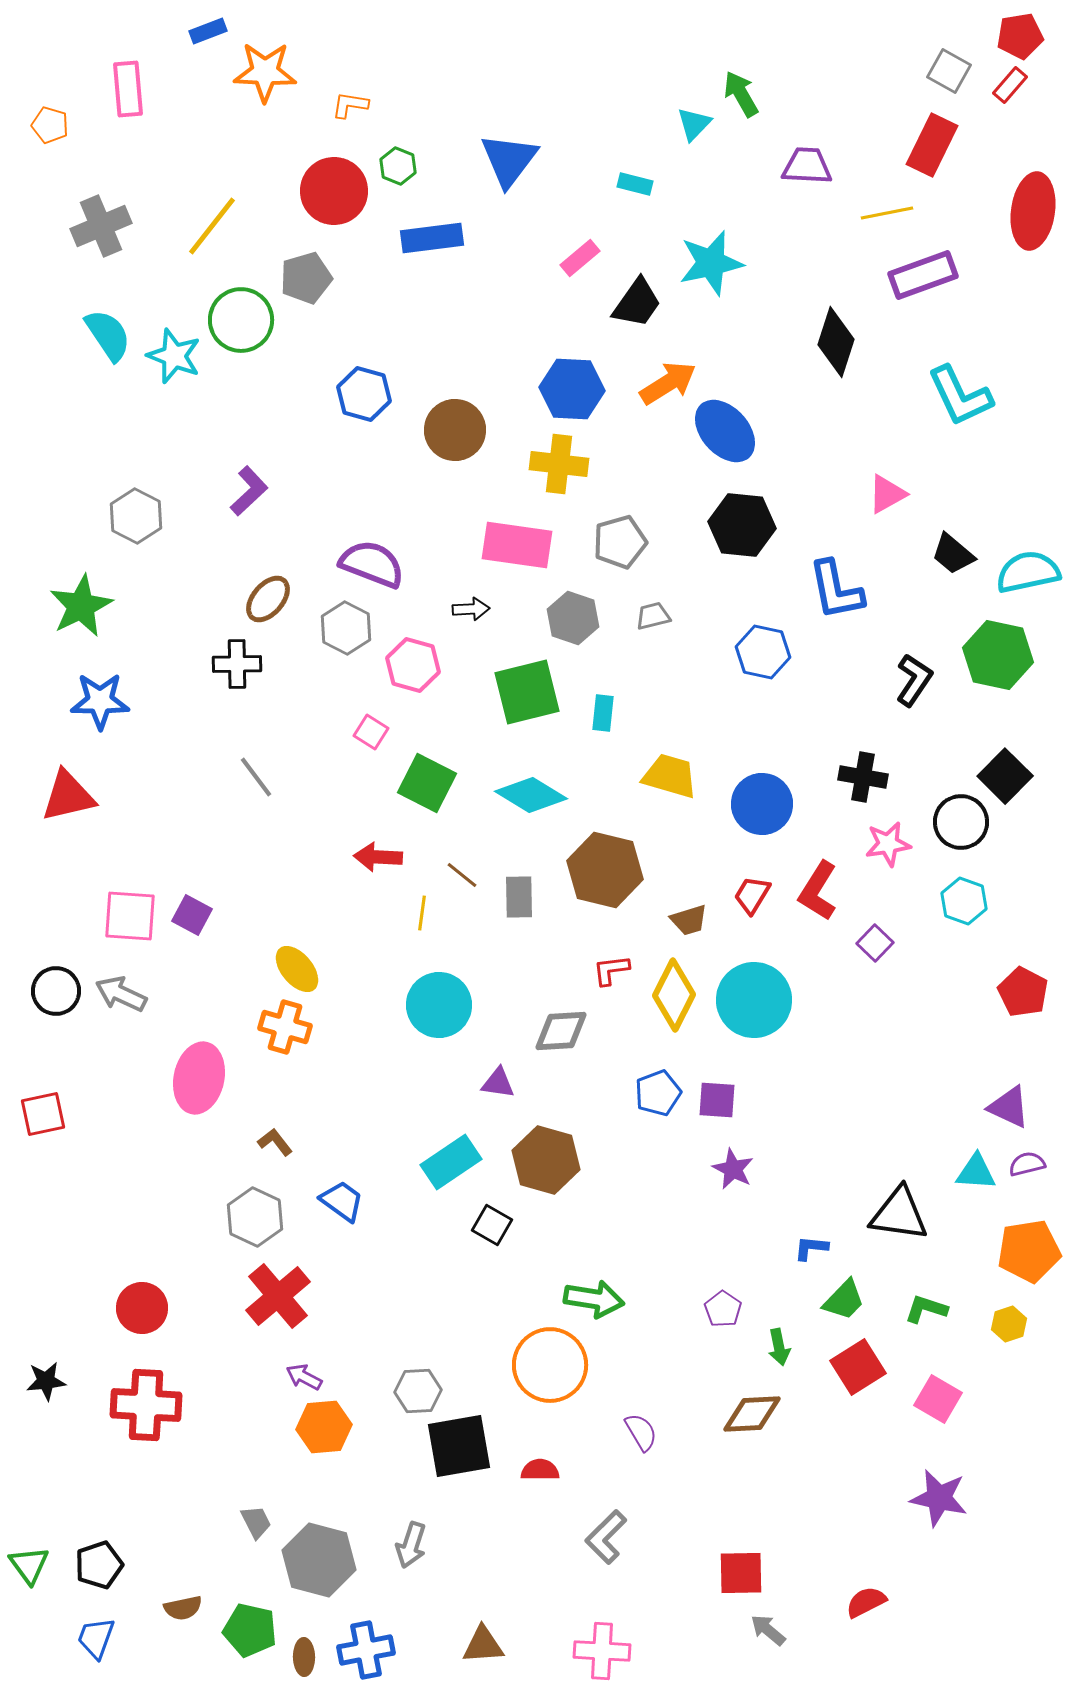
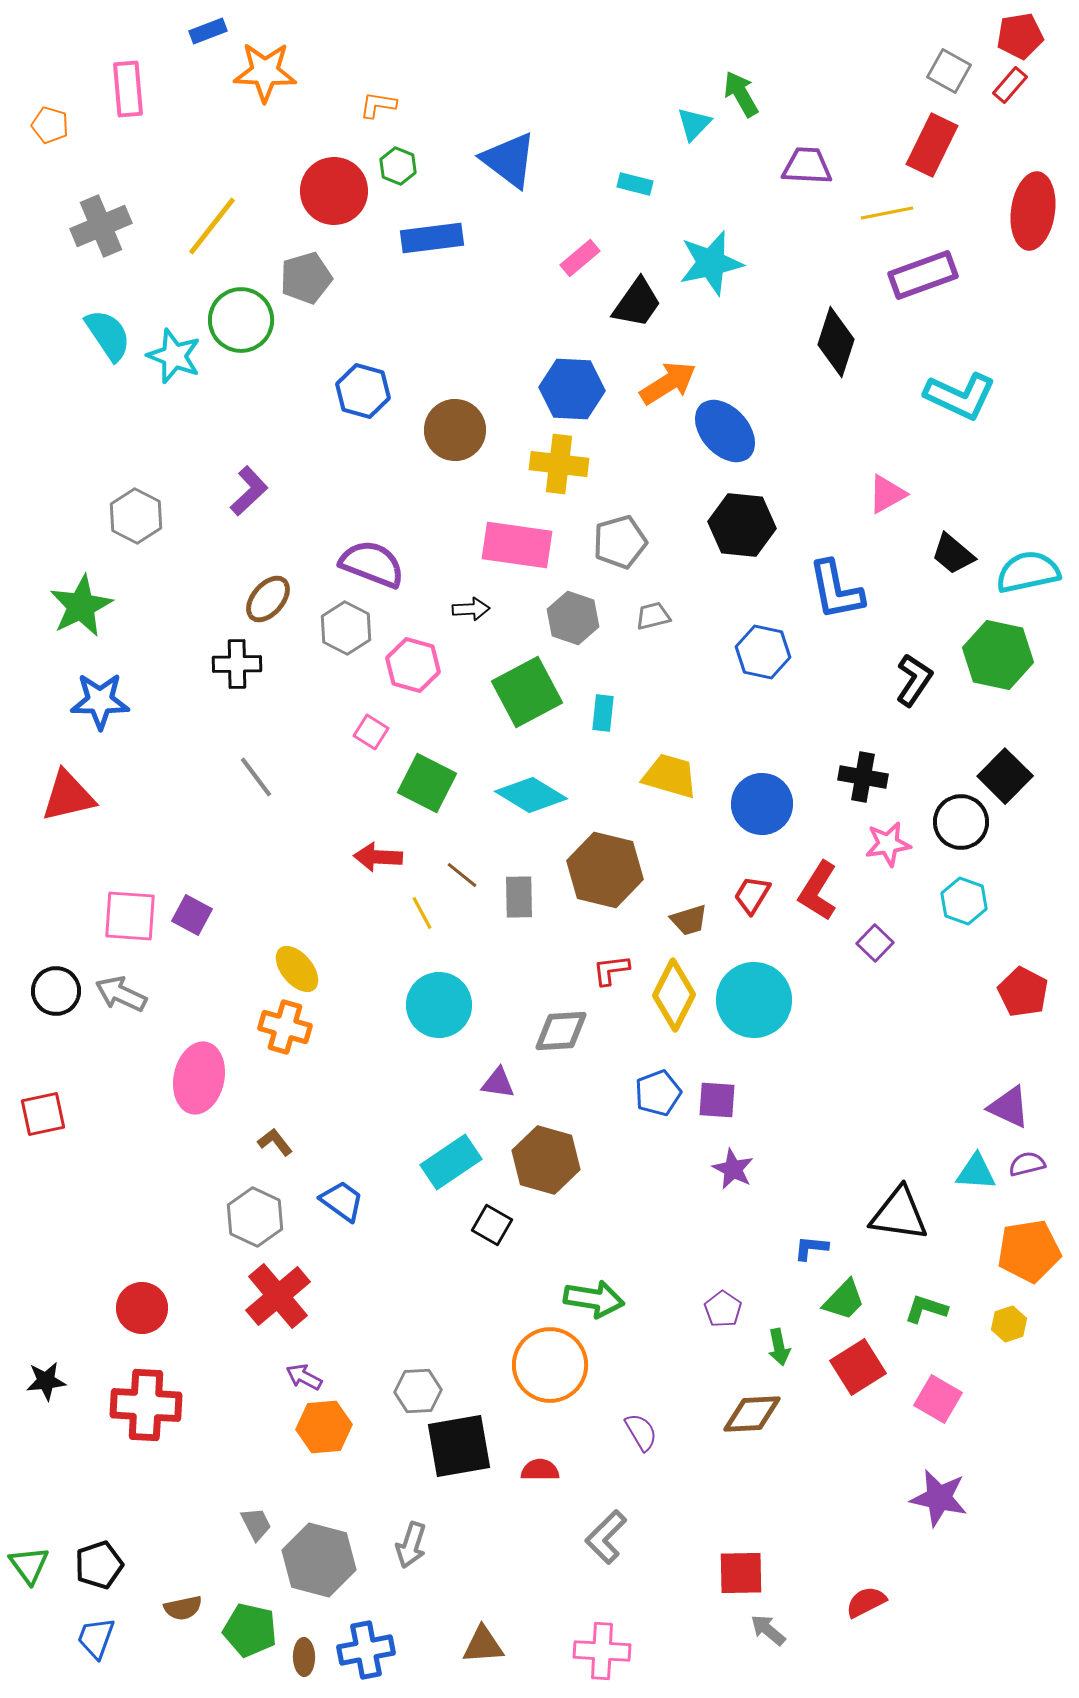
orange L-shape at (350, 105): moved 28 px right
blue triangle at (509, 160): rotated 30 degrees counterclockwise
blue hexagon at (364, 394): moved 1 px left, 3 px up
cyan L-shape at (960, 396): rotated 40 degrees counterclockwise
green square at (527, 692): rotated 14 degrees counterclockwise
yellow line at (422, 913): rotated 36 degrees counterclockwise
gray trapezoid at (256, 1522): moved 2 px down
